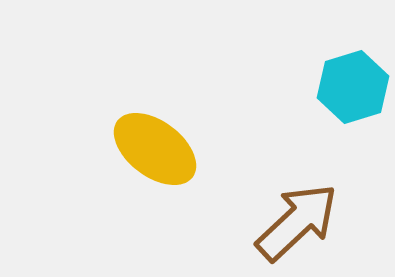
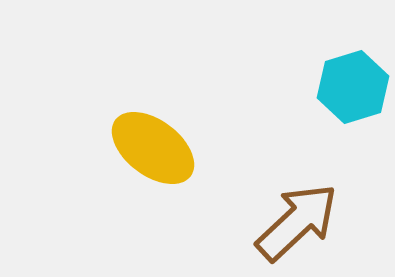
yellow ellipse: moved 2 px left, 1 px up
